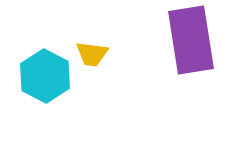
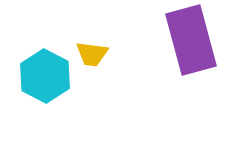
purple rectangle: rotated 6 degrees counterclockwise
